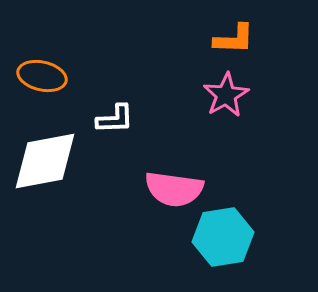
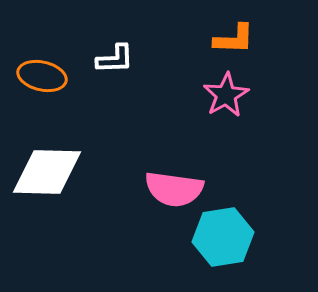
white L-shape: moved 60 px up
white diamond: moved 2 px right, 11 px down; rotated 12 degrees clockwise
